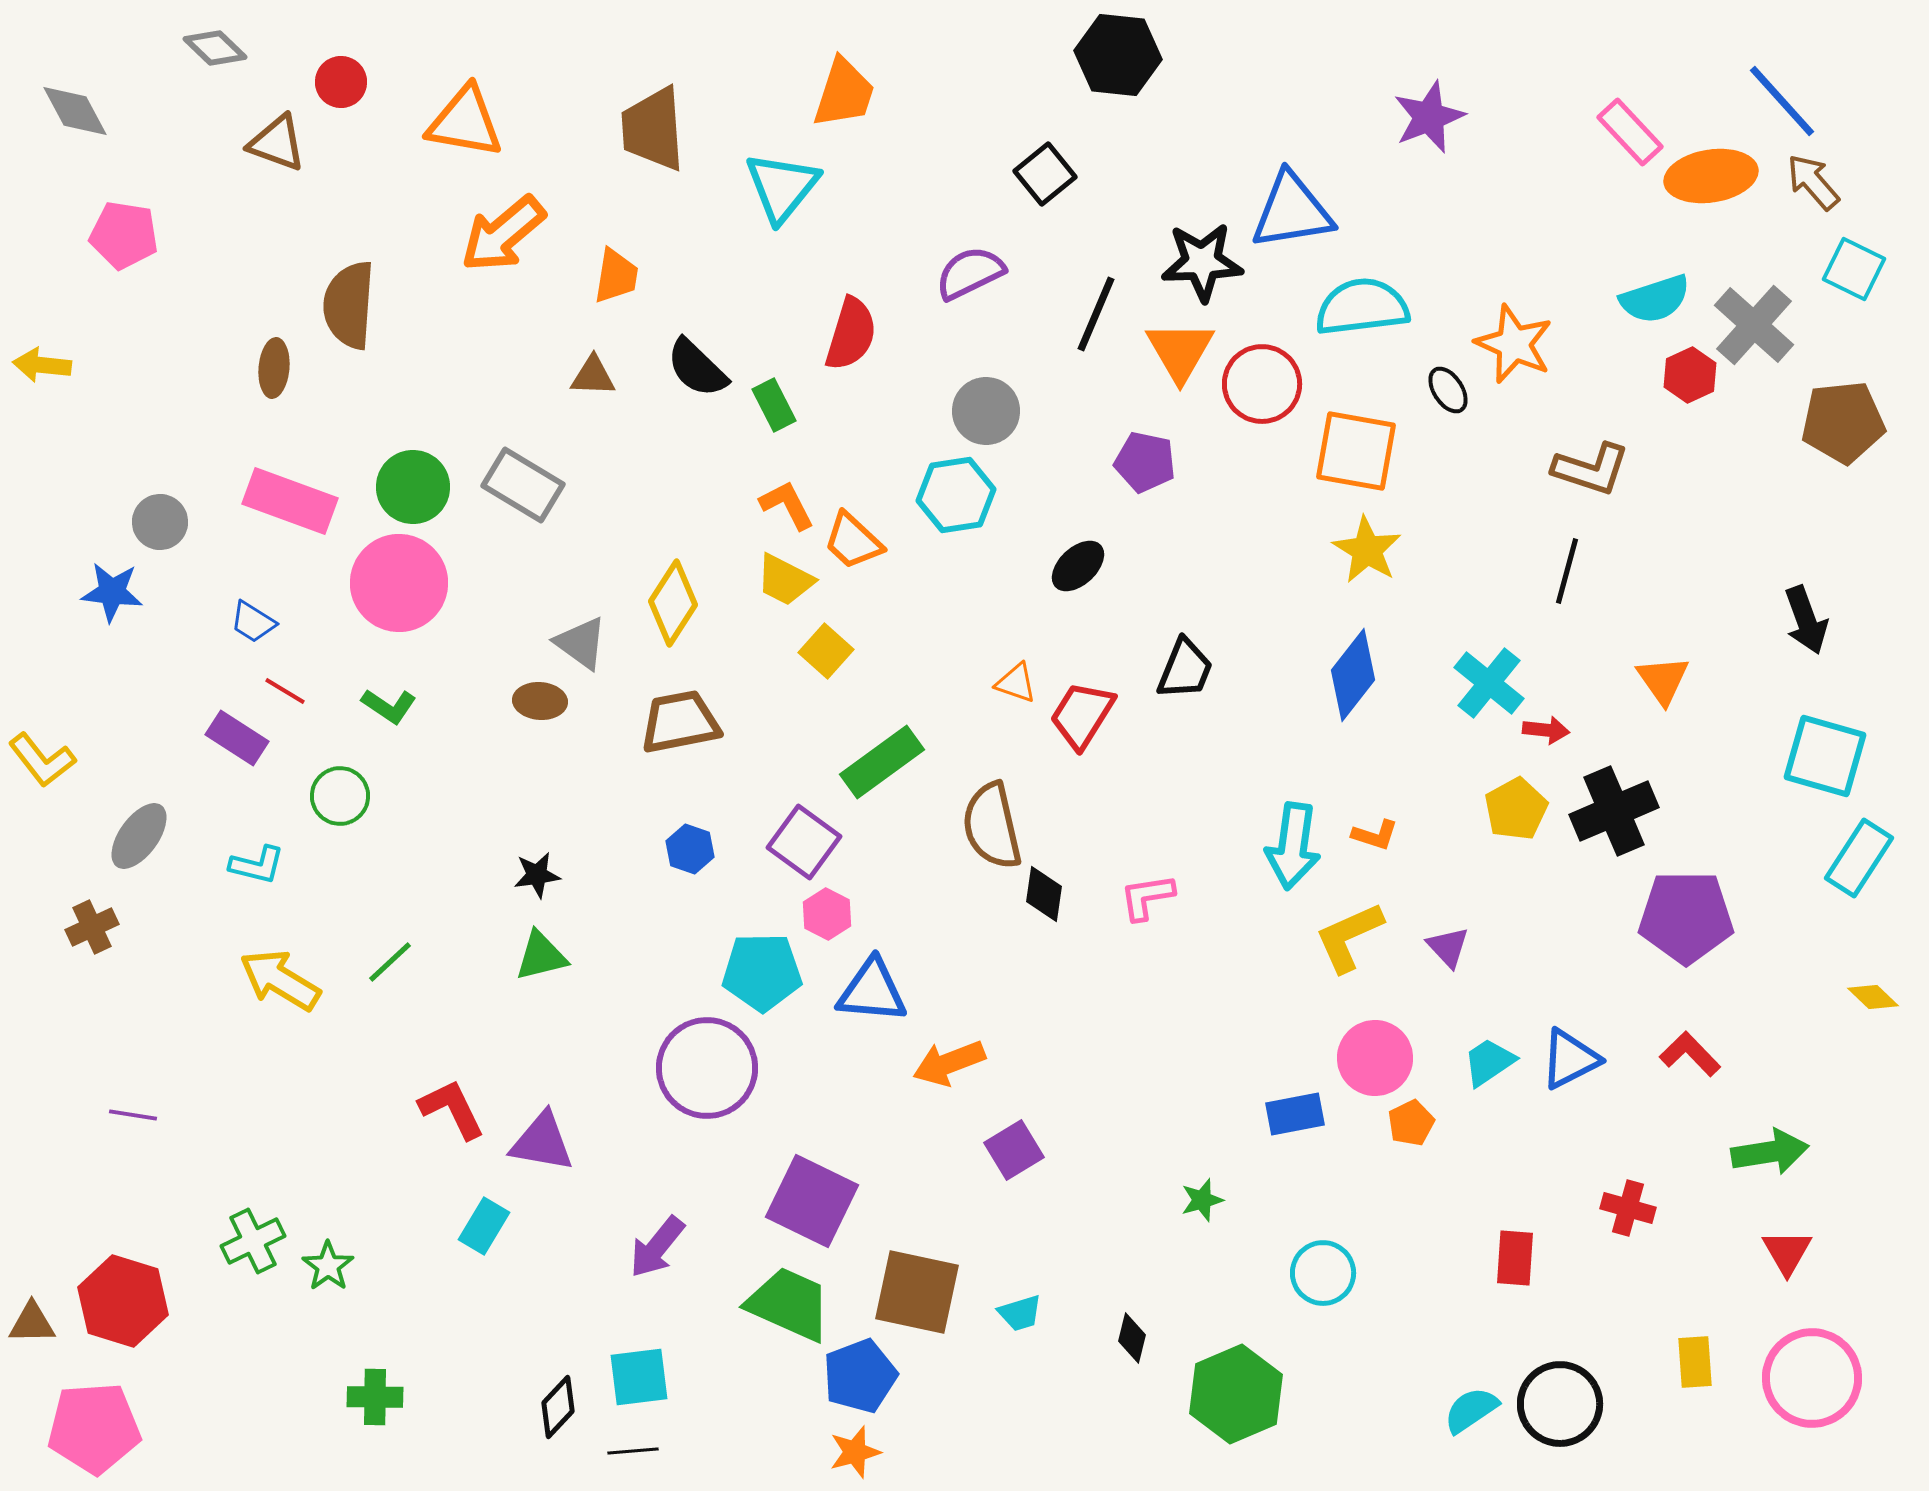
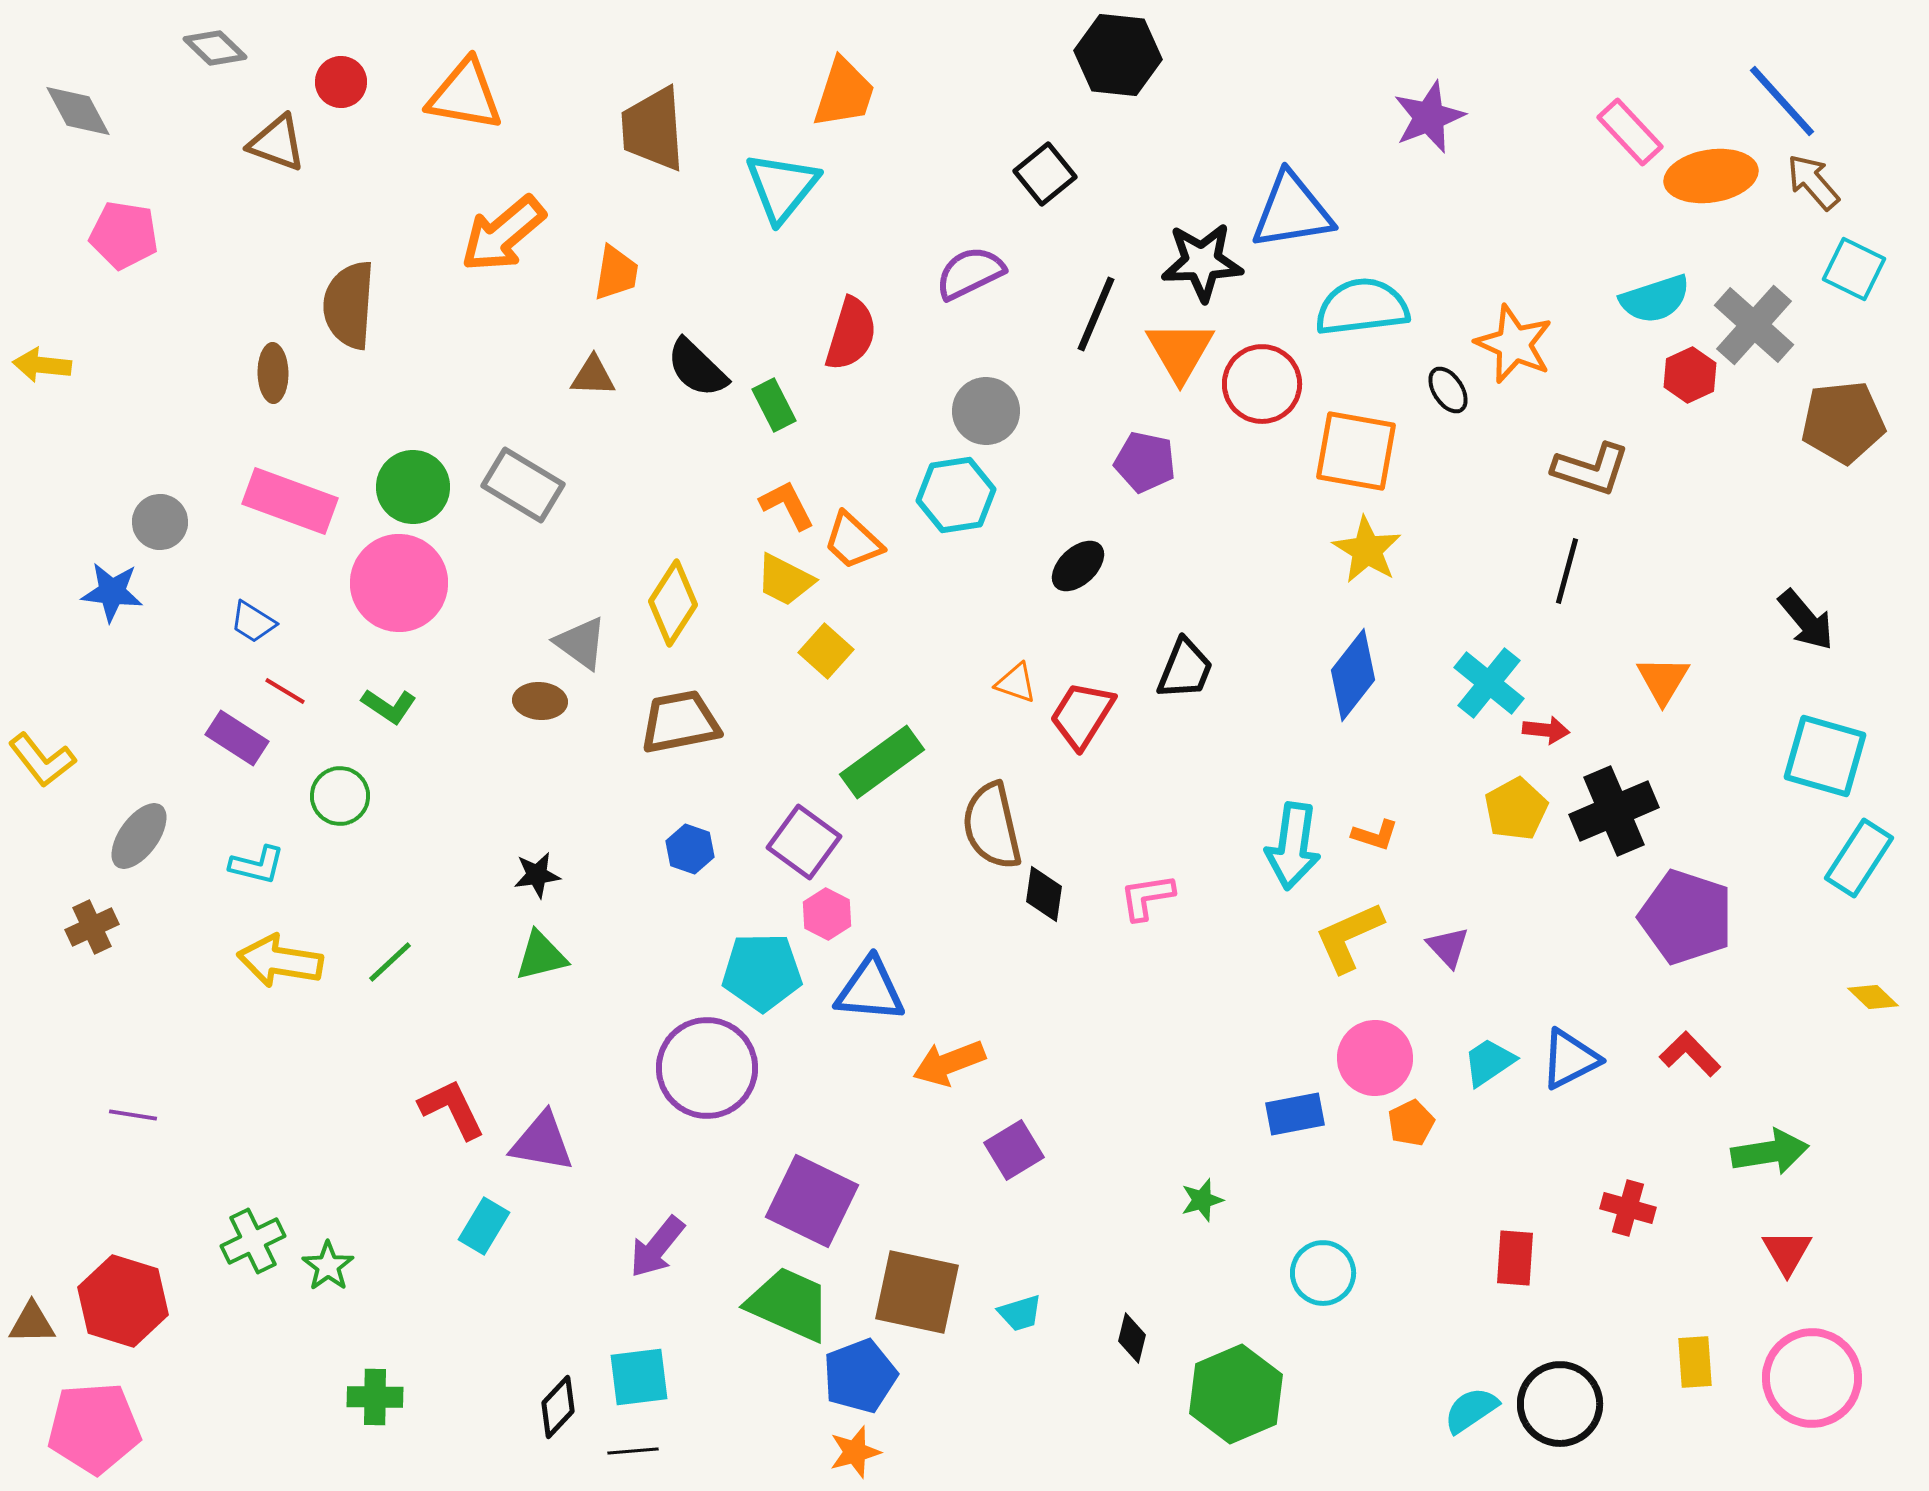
gray diamond at (75, 111): moved 3 px right
orange triangle at (465, 122): moved 27 px up
orange trapezoid at (616, 276): moved 3 px up
brown ellipse at (274, 368): moved 1 px left, 5 px down; rotated 6 degrees counterclockwise
black arrow at (1806, 620): rotated 20 degrees counterclockwise
orange triangle at (1663, 680): rotated 6 degrees clockwise
purple pentagon at (1686, 917): rotated 18 degrees clockwise
yellow arrow at (280, 980): moved 19 px up; rotated 22 degrees counterclockwise
blue triangle at (872, 991): moved 2 px left, 1 px up
